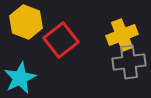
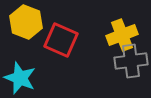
red square: rotated 28 degrees counterclockwise
gray cross: moved 2 px right, 1 px up
cyan star: rotated 24 degrees counterclockwise
